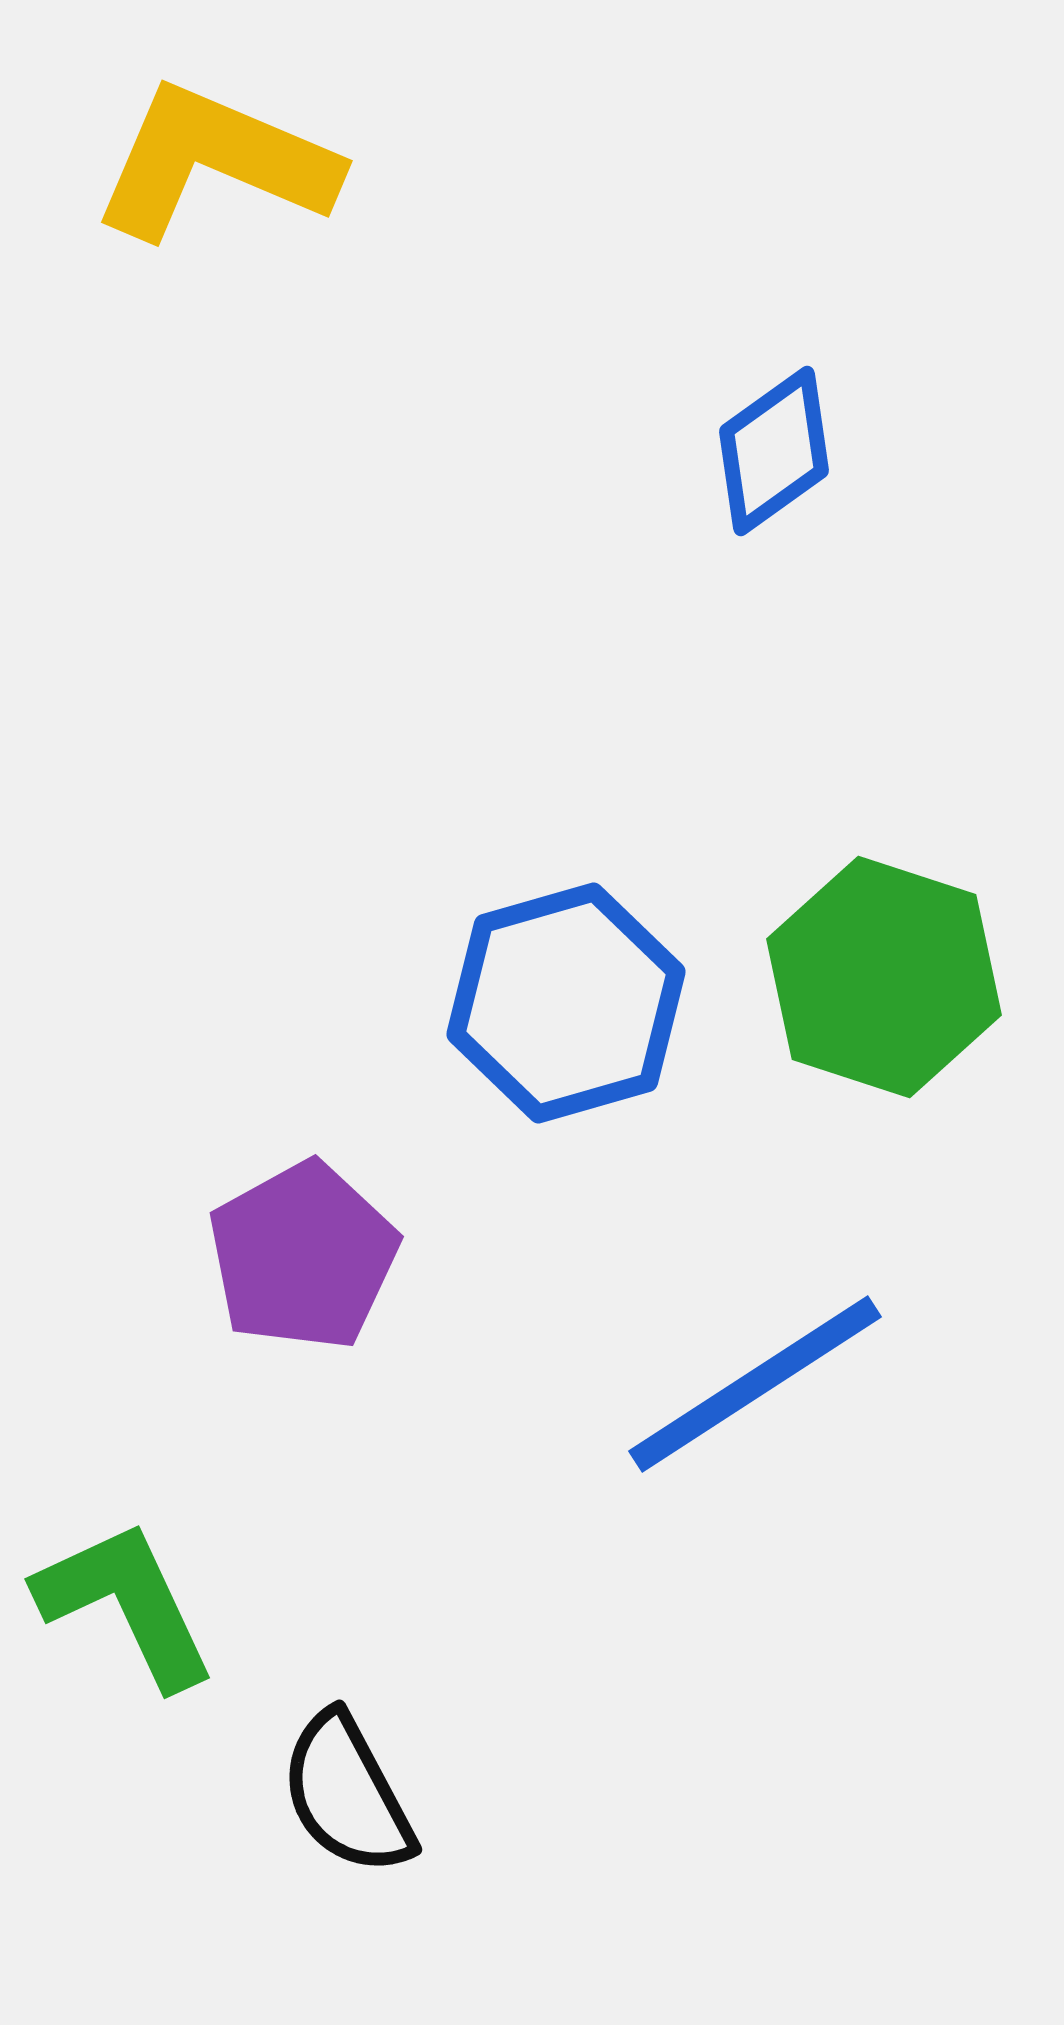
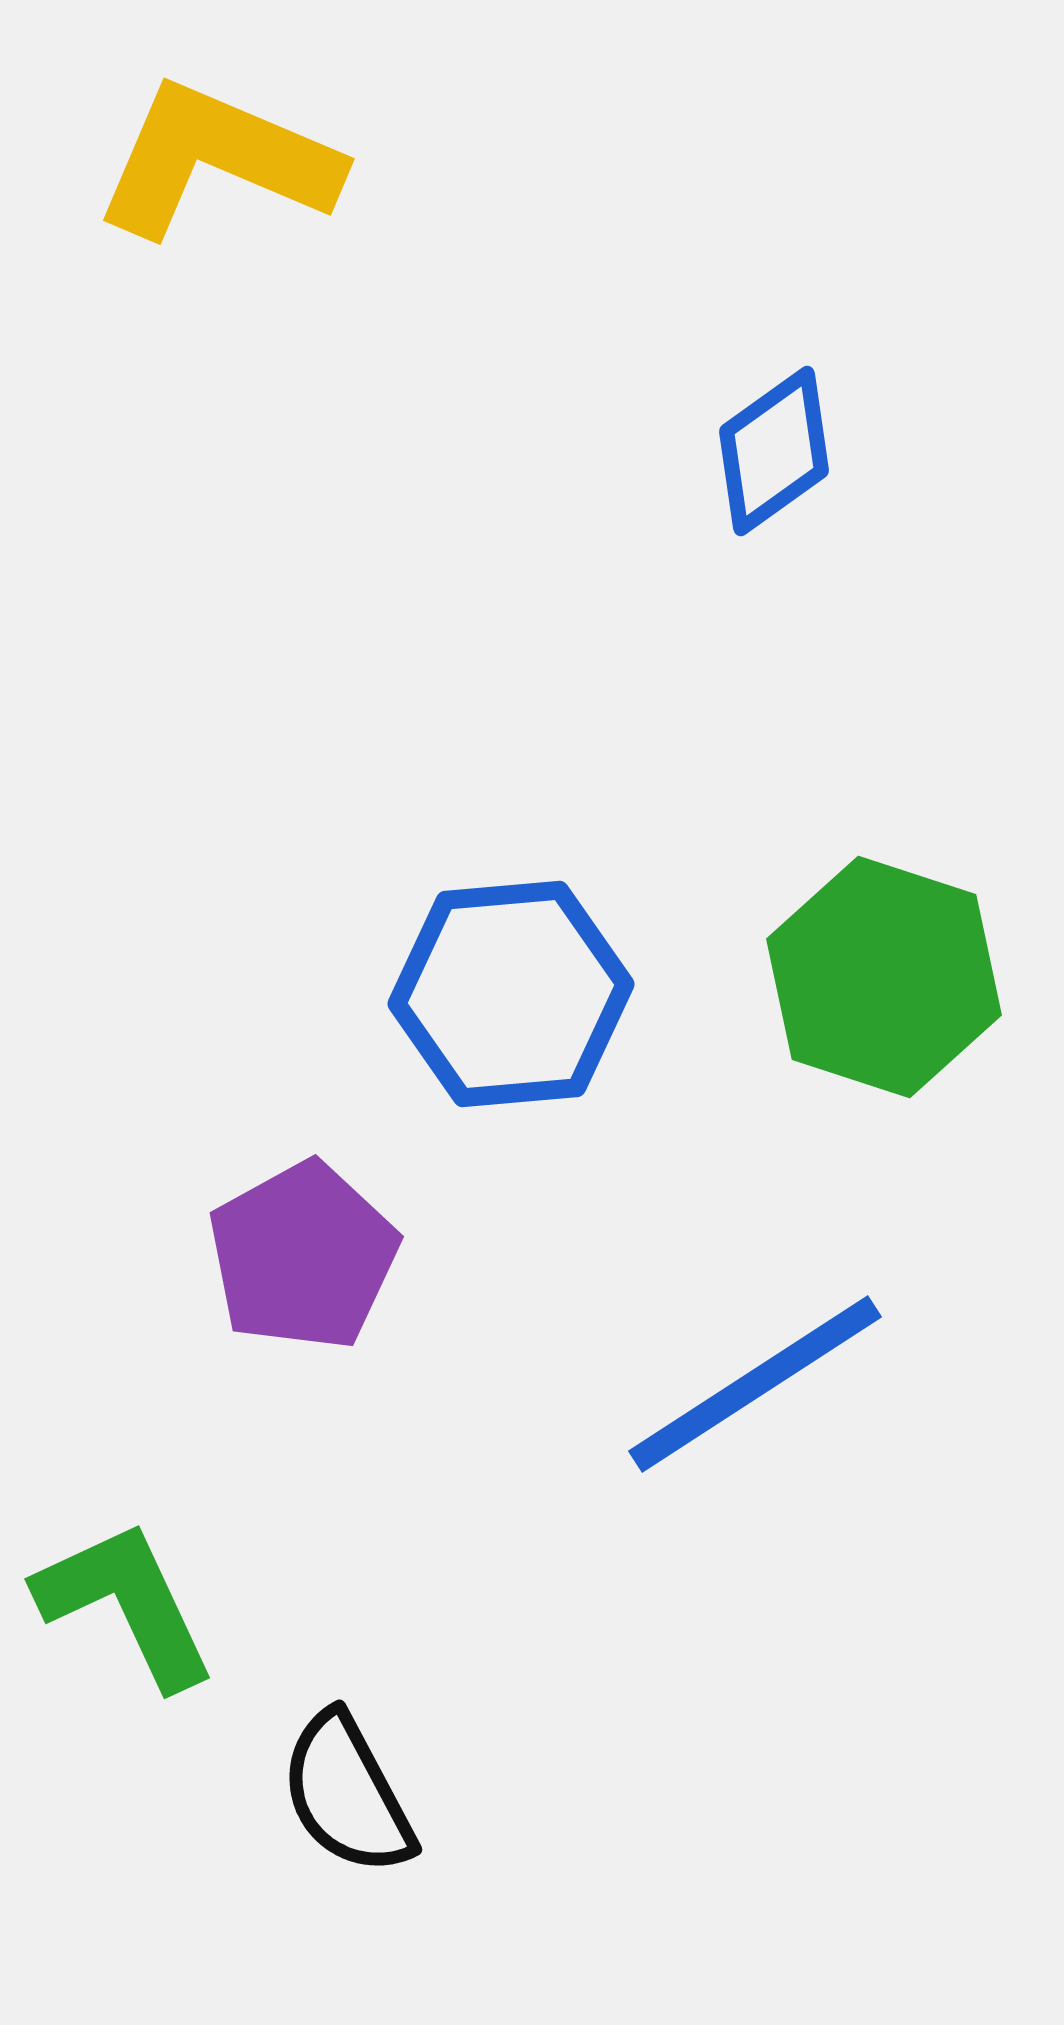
yellow L-shape: moved 2 px right, 2 px up
blue hexagon: moved 55 px left, 9 px up; rotated 11 degrees clockwise
